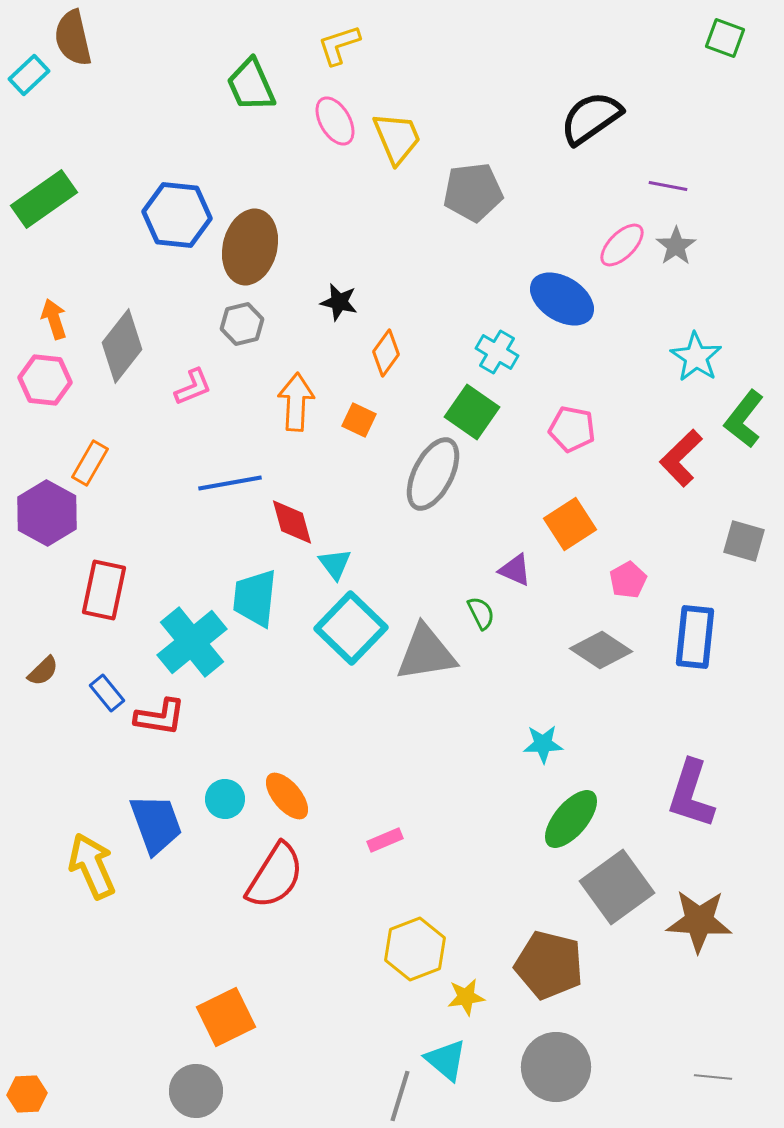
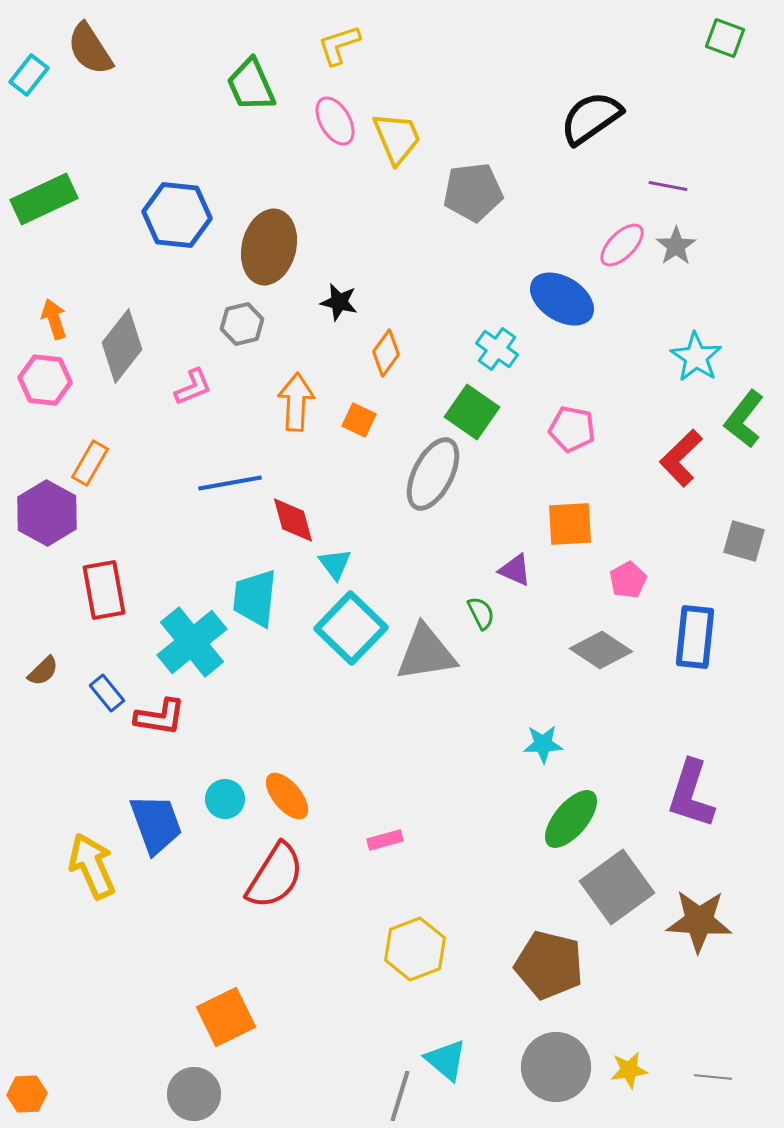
brown semicircle at (73, 38): moved 17 px right, 11 px down; rotated 20 degrees counterclockwise
cyan rectangle at (29, 75): rotated 9 degrees counterclockwise
green rectangle at (44, 199): rotated 10 degrees clockwise
brown ellipse at (250, 247): moved 19 px right
cyan cross at (497, 352): moved 3 px up; rotated 6 degrees clockwise
red diamond at (292, 522): moved 1 px right, 2 px up
orange square at (570, 524): rotated 30 degrees clockwise
red rectangle at (104, 590): rotated 22 degrees counterclockwise
pink rectangle at (385, 840): rotated 8 degrees clockwise
yellow star at (466, 997): moved 163 px right, 73 px down
gray circle at (196, 1091): moved 2 px left, 3 px down
